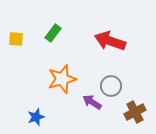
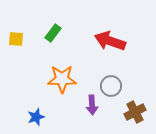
orange star: rotated 16 degrees clockwise
purple arrow: moved 3 px down; rotated 126 degrees counterclockwise
